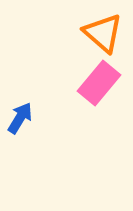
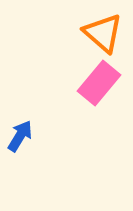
blue arrow: moved 18 px down
